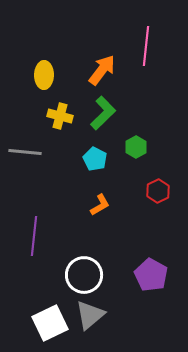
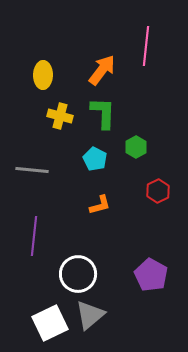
yellow ellipse: moved 1 px left
green L-shape: rotated 44 degrees counterclockwise
gray line: moved 7 px right, 18 px down
orange L-shape: rotated 15 degrees clockwise
white circle: moved 6 px left, 1 px up
